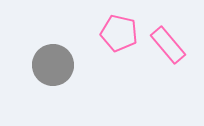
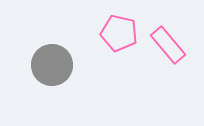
gray circle: moved 1 px left
